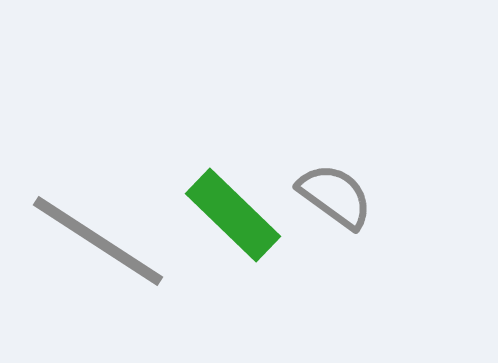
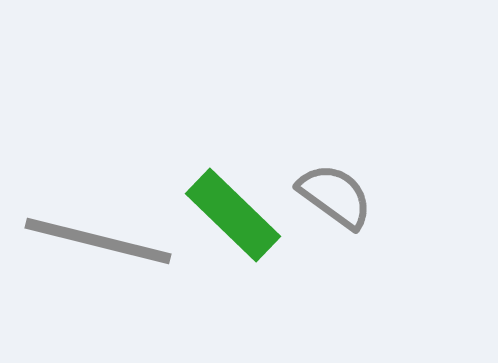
gray line: rotated 19 degrees counterclockwise
